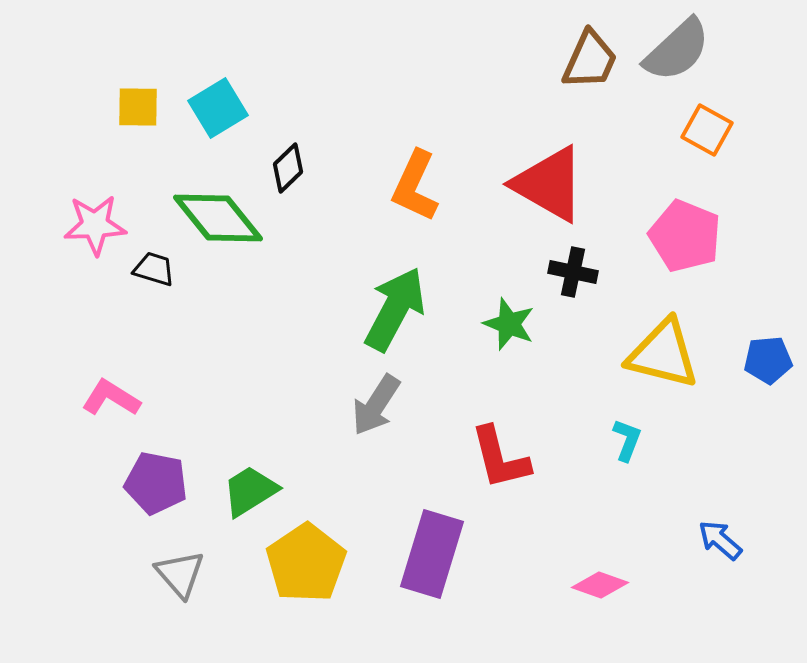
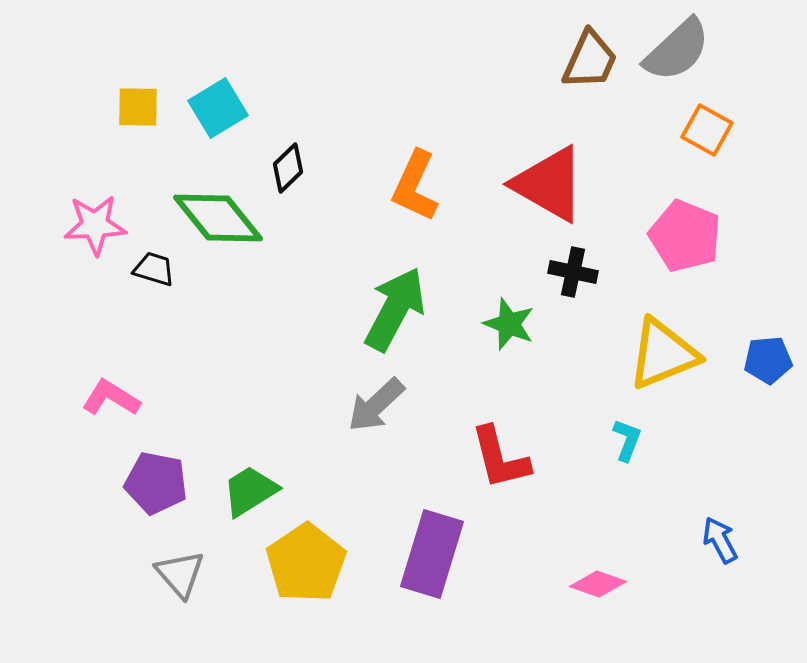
yellow triangle: rotated 36 degrees counterclockwise
gray arrow: rotated 14 degrees clockwise
blue arrow: rotated 21 degrees clockwise
pink diamond: moved 2 px left, 1 px up
